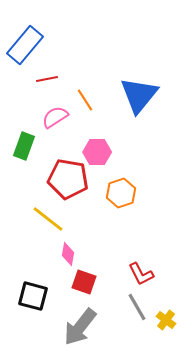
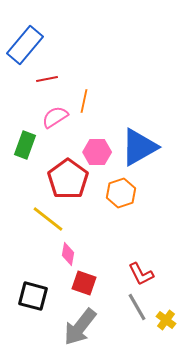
blue triangle: moved 52 px down; rotated 21 degrees clockwise
orange line: moved 1 px left, 1 px down; rotated 45 degrees clockwise
green rectangle: moved 1 px right, 1 px up
red pentagon: rotated 27 degrees clockwise
red square: moved 1 px down
